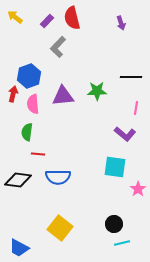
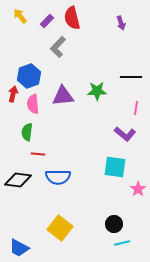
yellow arrow: moved 5 px right, 1 px up; rotated 14 degrees clockwise
